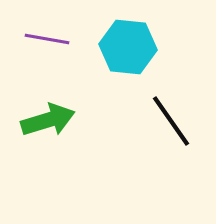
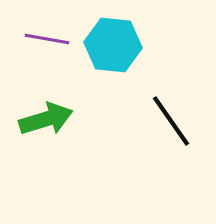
cyan hexagon: moved 15 px left, 2 px up
green arrow: moved 2 px left, 1 px up
